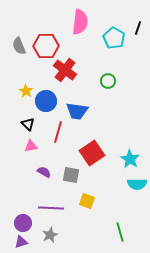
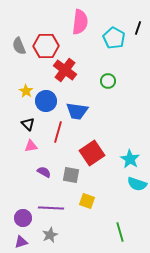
cyan semicircle: rotated 18 degrees clockwise
purple circle: moved 5 px up
